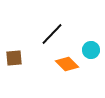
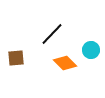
brown square: moved 2 px right
orange diamond: moved 2 px left, 1 px up
